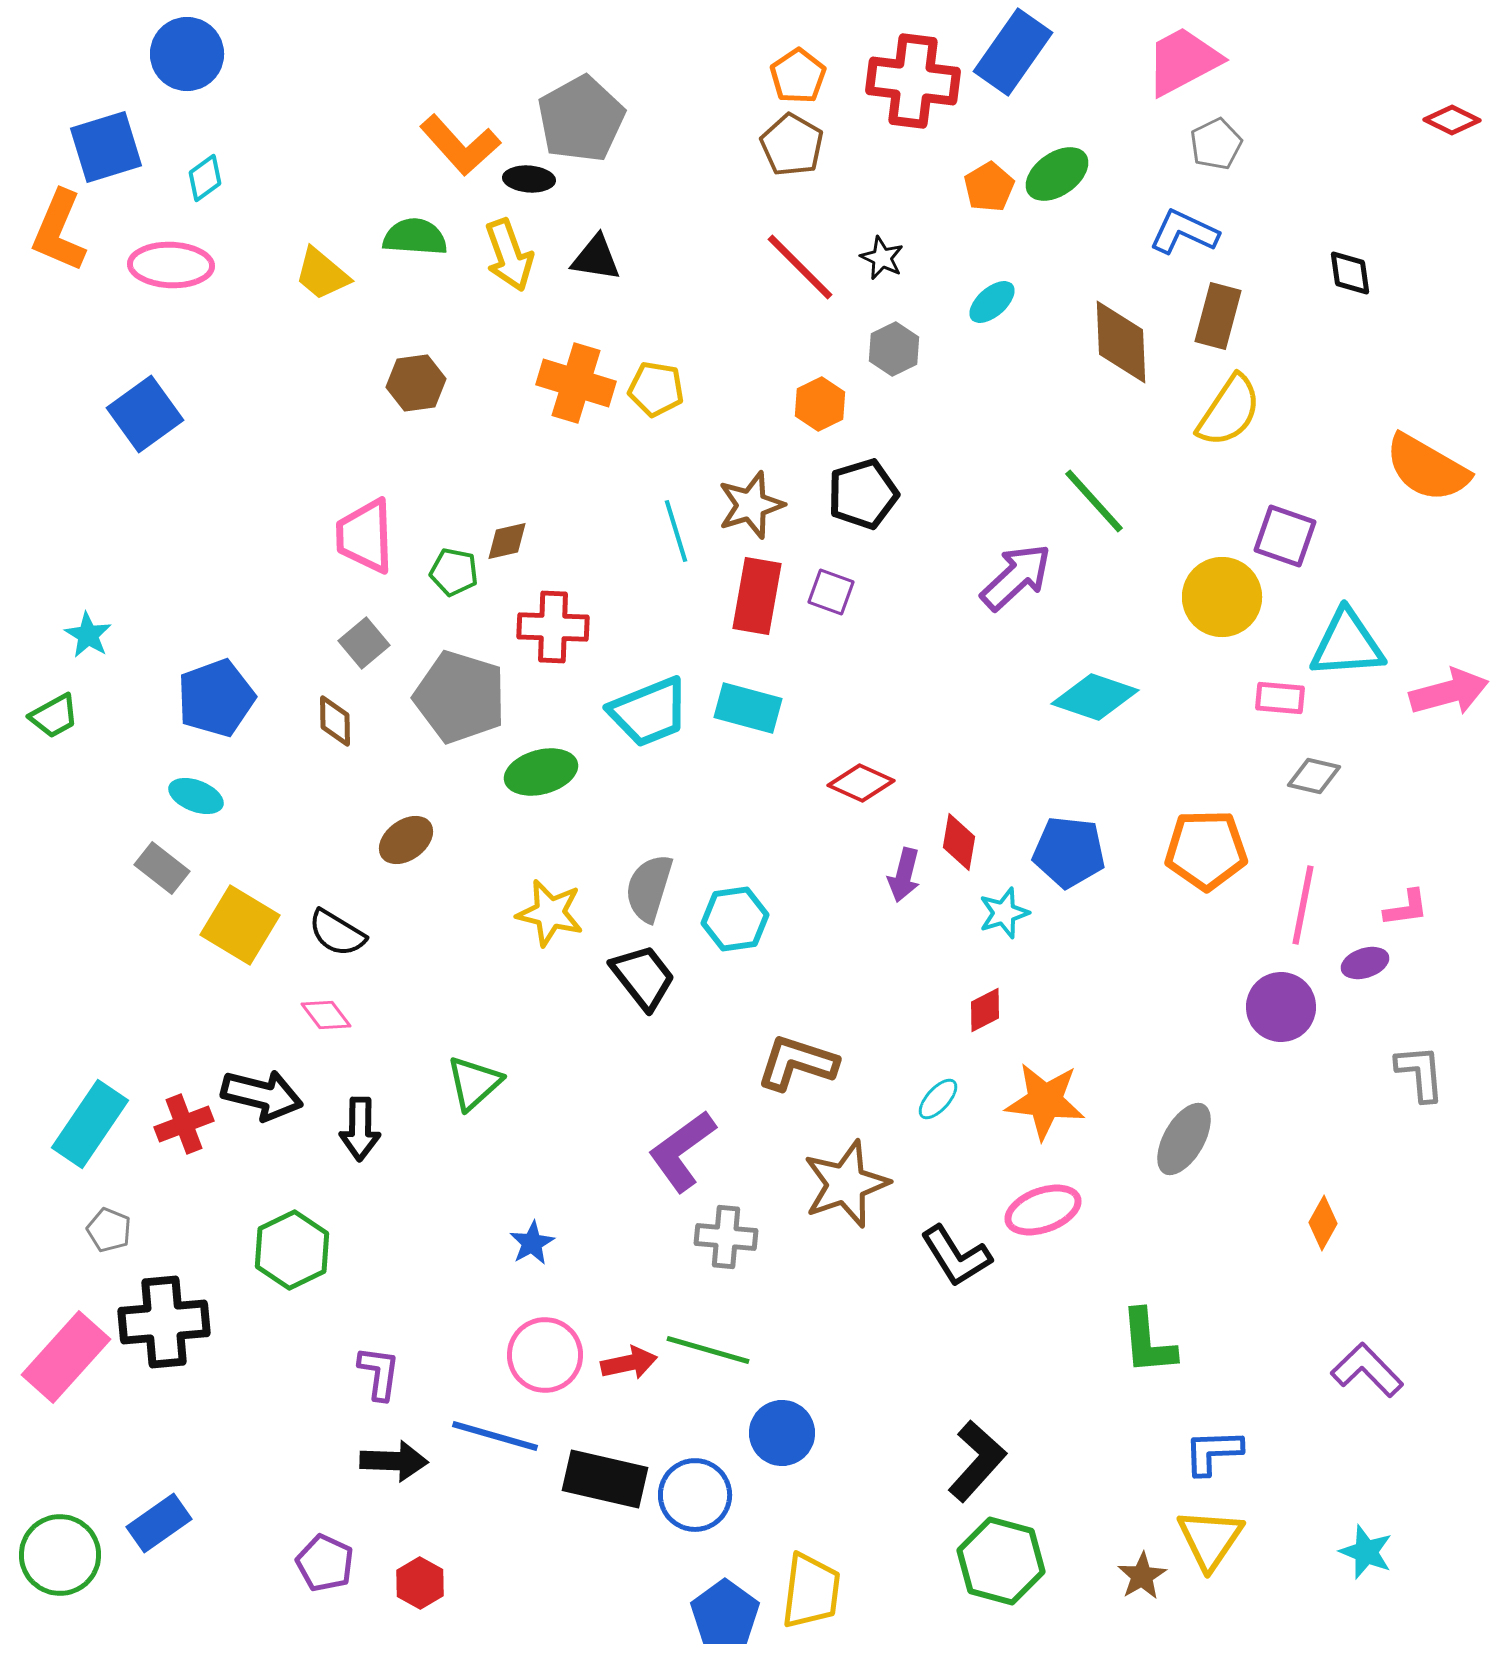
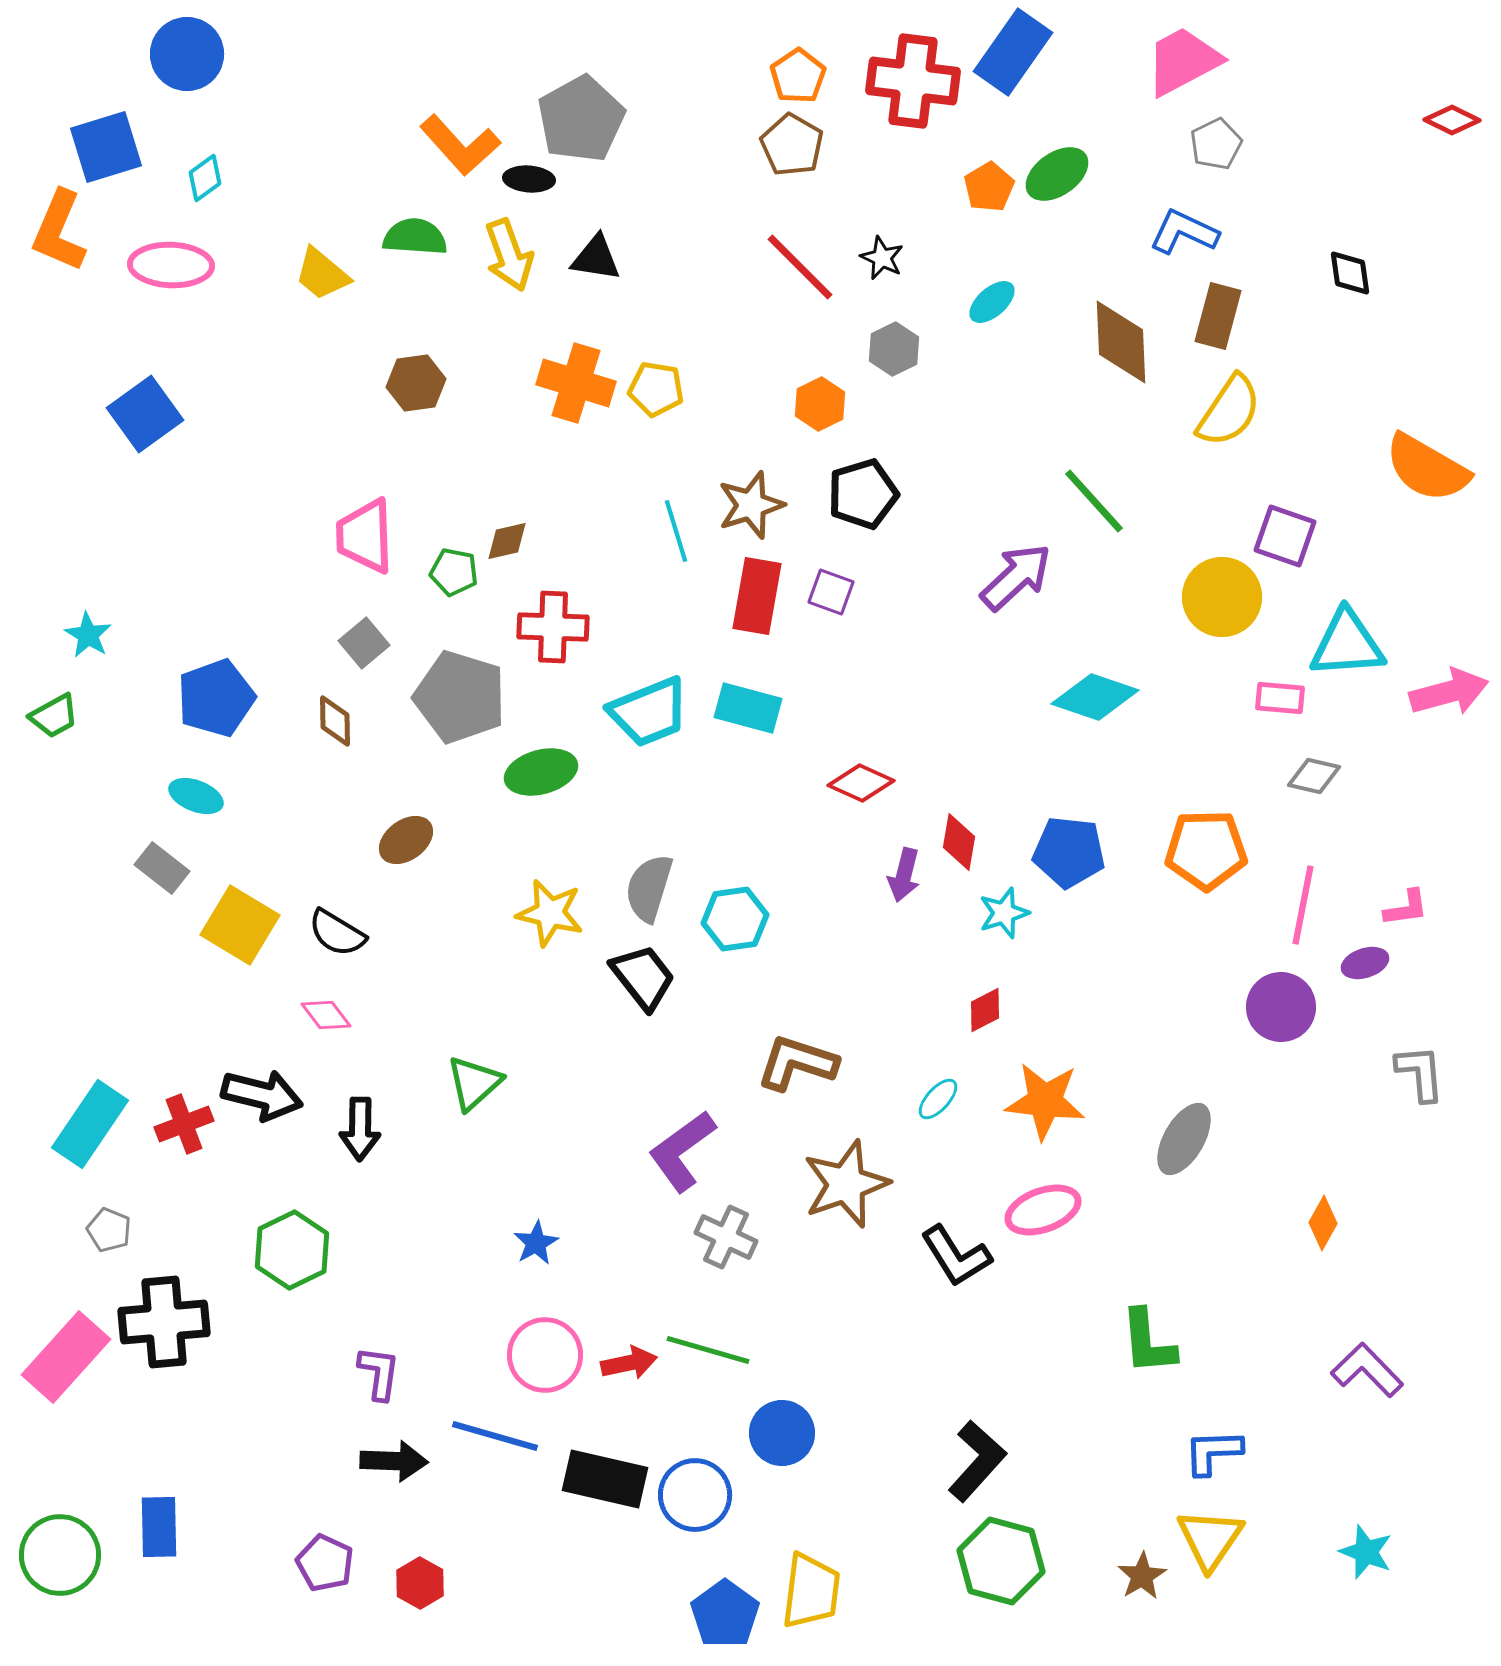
gray cross at (726, 1237): rotated 20 degrees clockwise
blue star at (532, 1243): moved 4 px right
blue rectangle at (159, 1523): moved 4 px down; rotated 56 degrees counterclockwise
